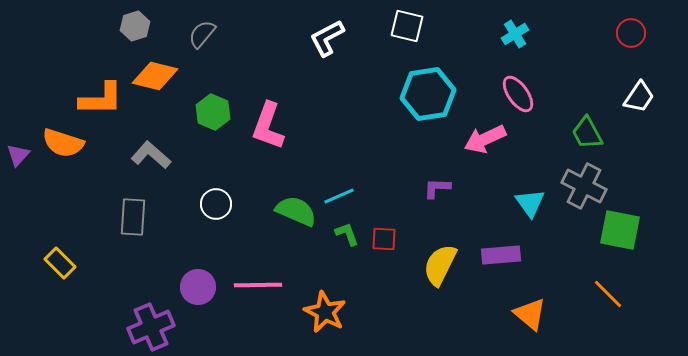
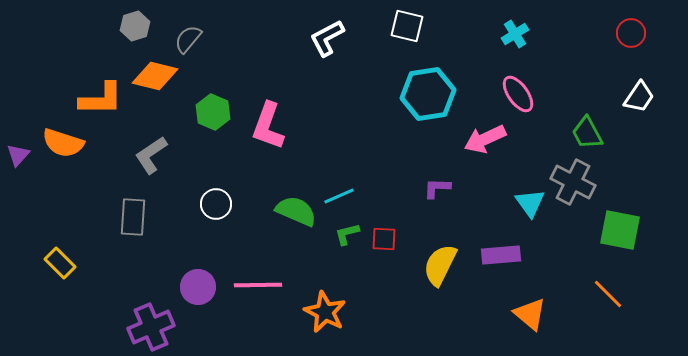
gray semicircle: moved 14 px left, 5 px down
gray L-shape: rotated 75 degrees counterclockwise
gray cross: moved 11 px left, 4 px up
green L-shape: rotated 84 degrees counterclockwise
